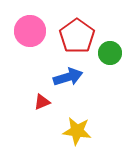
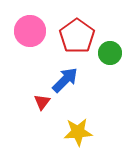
blue arrow: moved 3 px left, 3 px down; rotated 28 degrees counterclockwise
red triangle: rotated 30 degrees counterclockwise
yellow star: moved 1 px right, 1 px down; rotated 12 degrees counterclockwise
